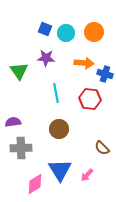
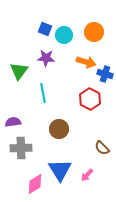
cyan circle: moved 2 px left, 2 px down
orange arrow: moved 2 px right, 1 px up; rotated 12 degrees clockwise
green triangle: rotated 12 degrees clockwise
cyan line: moved 13 px left
red hexagon: rotated 20 degrees clockwise
